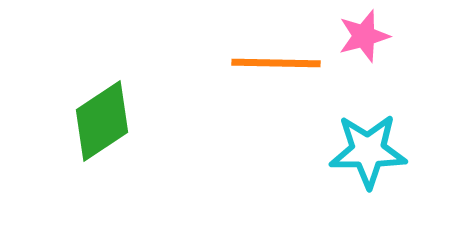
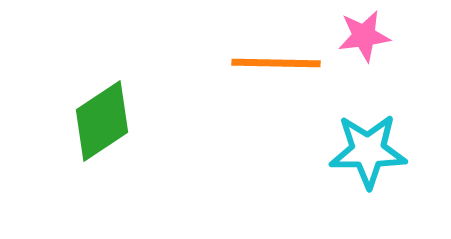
pink star: rotated 8 degrees clockwise
